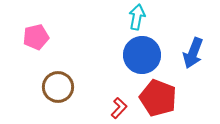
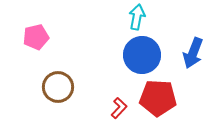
red pentagon: rotated 18 degrees counterclockwise
